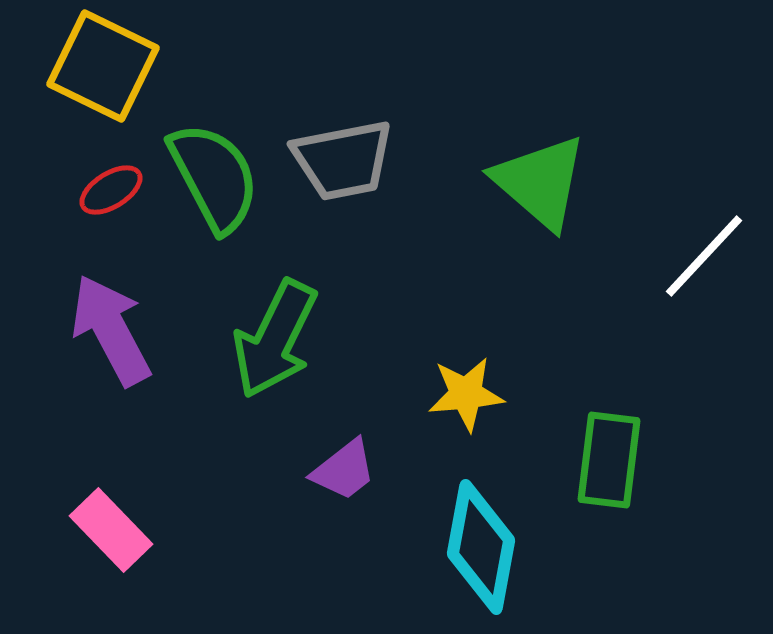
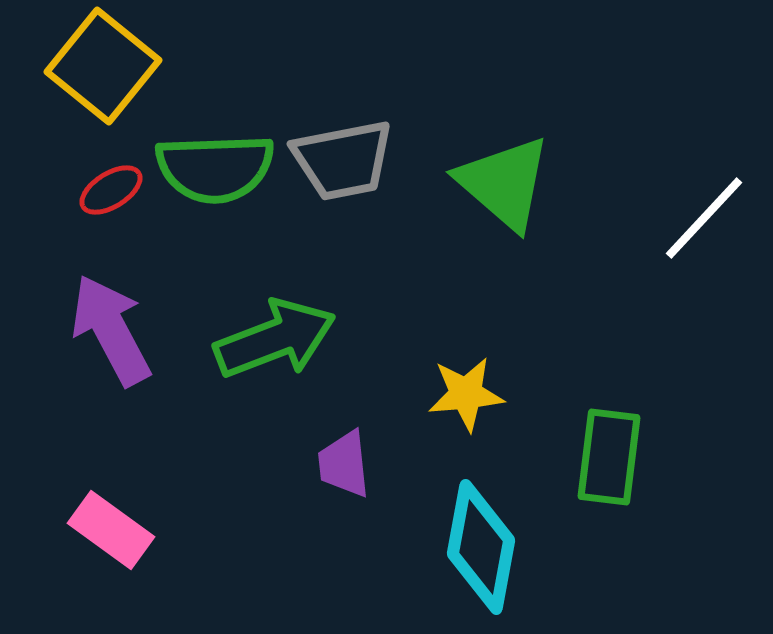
yellow square: rotated 13 degrees clockwise
green semicircle: moved 1 px right, 9 px up; rotated 116 degrees clockwise
green triangle: moved 36 px left, 1 px down
white line: moved 38 px up
green arrow: rotated 137 degrees counterclockwise
green rectangle: moved 3 px up
purple trapezoid: moved 6 px up; rotated 122 degrees clockwise
pink rectangle: rotated 10 degrees counterclockwise
